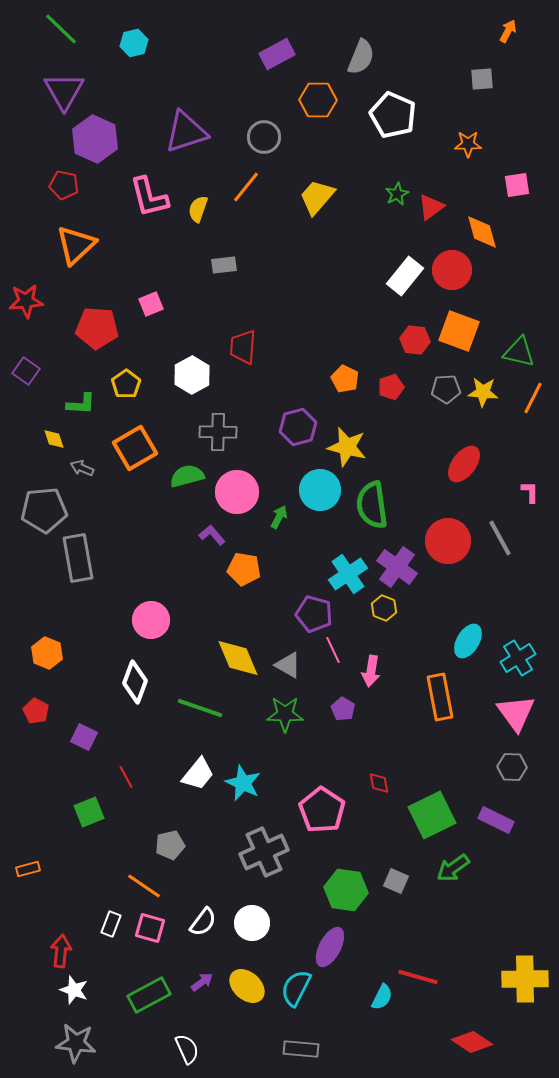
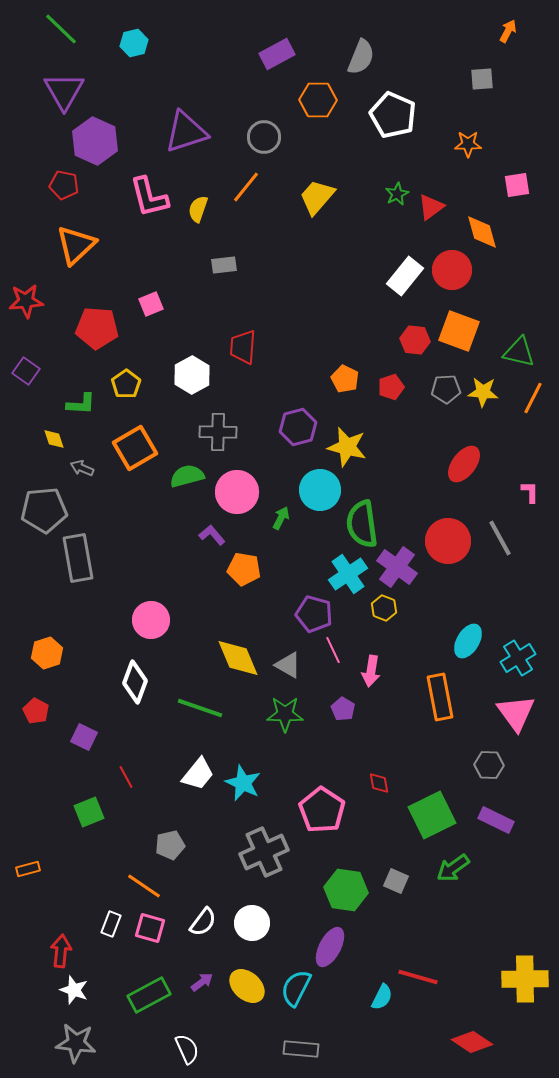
purple hexagon at (95, 139): moved 2 px down
green semicircle at (372, 505): moved 10 px left, 19 px down
green arrow at (279, 517): moved 2 px right, 1 px down
orange hexagon at (47, 653): rotated 20 degrees clockwise
gray hexagon at (512, 767): moved 23 px left, 2 px up
